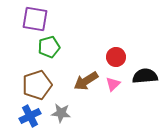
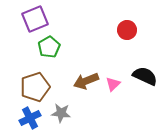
purple square: rotated 32 degrees counterclockwise
green pentagon: rotated 15 degrees counterclockwise
red circle: moved 11 px right, 27 px up
black semicircle: rotated 30 degrees clockwise
brown arrow: rotated 10 degrees clockwise
brown pentagon: moved 2 px left, 2 px down
blue cross: moved 2 px down
